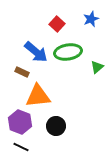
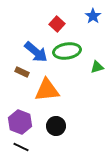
blue star: moved 2 px right, 3 px up; rotated 14 degrees counterclockwise
green ellipse: moved 1 px left, 1 px up
green triangle: rotated 24 degrees clockwise
orange triangle: moved 9 px right, 6 px up
